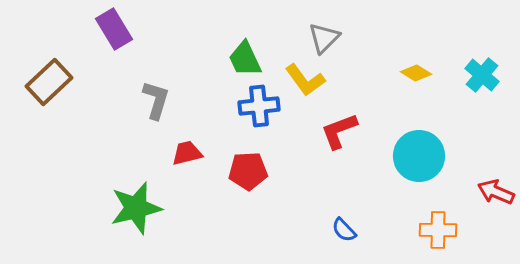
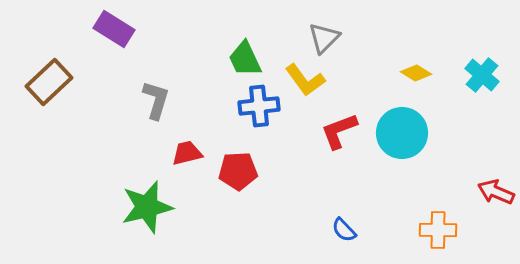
purple rectangle: rotated 27 degrees counterclockwise
cyan circle: moved 17 px left, 23 px up
red pentagon: moved 10 px left
green star: moved 11 px right, 1 px up
